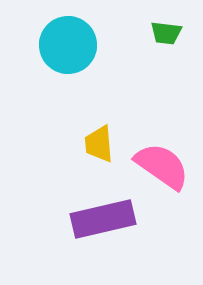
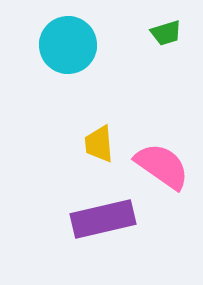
green trapezoid: rotated 24 degrees counterclockwise
